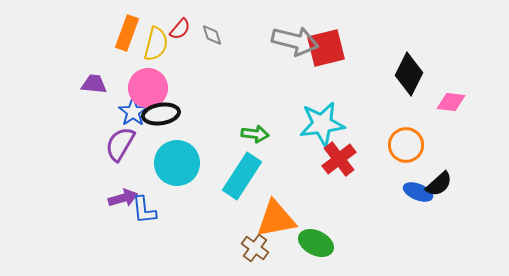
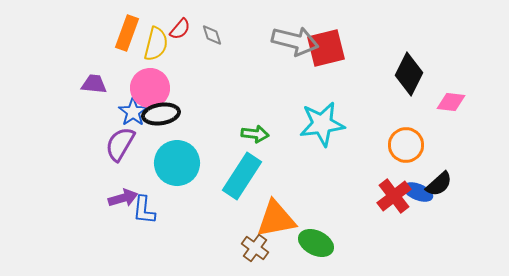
pink circle: moved 2 px right
red cross: moved 55 px right, 37 px down
blue L-shape: rotated 12 degrees clockwise
